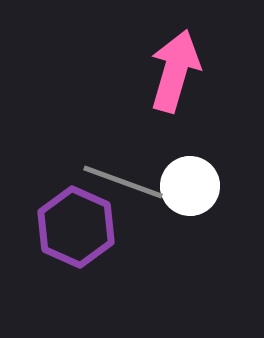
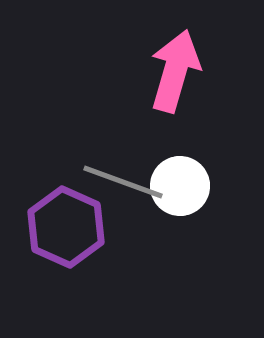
white circle: moved 10 px left
purple hexagon: moved 10 px left
